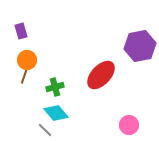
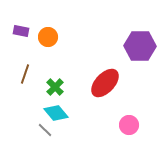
purple rectangle: rotated 63 degrees counterclockwise
purple hexagon: rotated 12 degrees clockwise
orange circle: moved 21 px right, 23 px up
red ellipse: moved 4 px right, 8 px down
green cross: rotated 30 degrees counterclockwise
